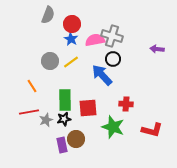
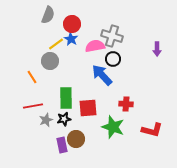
pink semicircle: moved 6 px down
purple arrow: rotated 96 degrees counterclockwise
yellow line: moved 15 px left, 18 px up
orange line: moved 9 px up
green rectangle: moved 1 px right, 2 px up
red line: moved 4 px right, 6 px up
